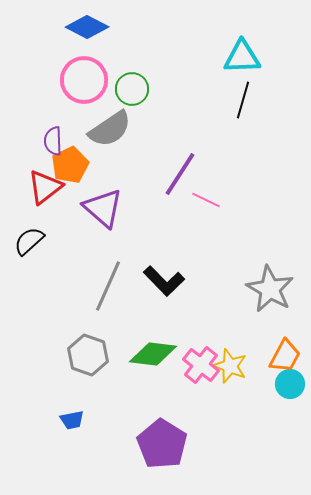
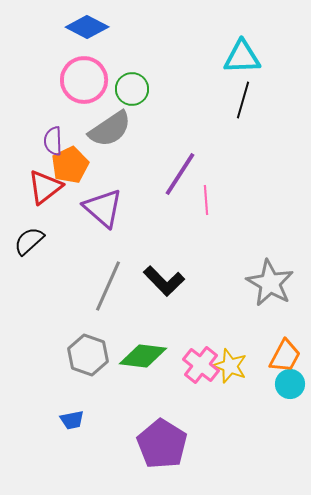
pink line: rotated 60 degrees clockwise
gray star: moved 6 px up
green diamond: moved 10 px left, 2 px down
